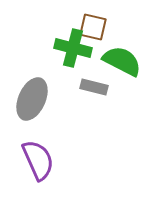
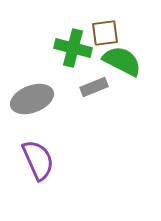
brown square: moved 12 px right, 6 px down; rotated 20 degrees counterclockwise
gray rectangle: rotated 36 degrees counterclockwise
gray ellipse: rotated 45 degrees clockwise
